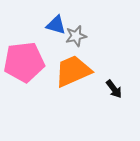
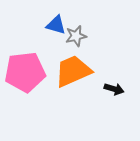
pink pentagon: moved 1 px right, 10 px down
black arrow: rotated 36 degrees counterclockwise
